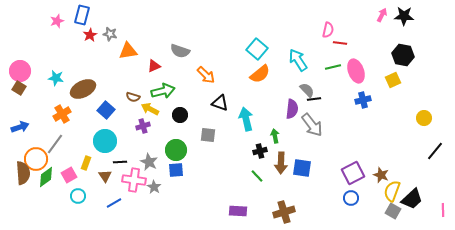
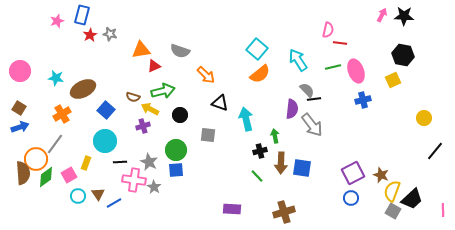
orange triangle at (128, 51): moved 13 px right, 1 px up
brown square at (19, 88): moved 20 px down
brown triangle at (105, 176): moved 7 px left, 18 px down
purple rectangle at (238, 211): moved 6 px left, 2 px up
